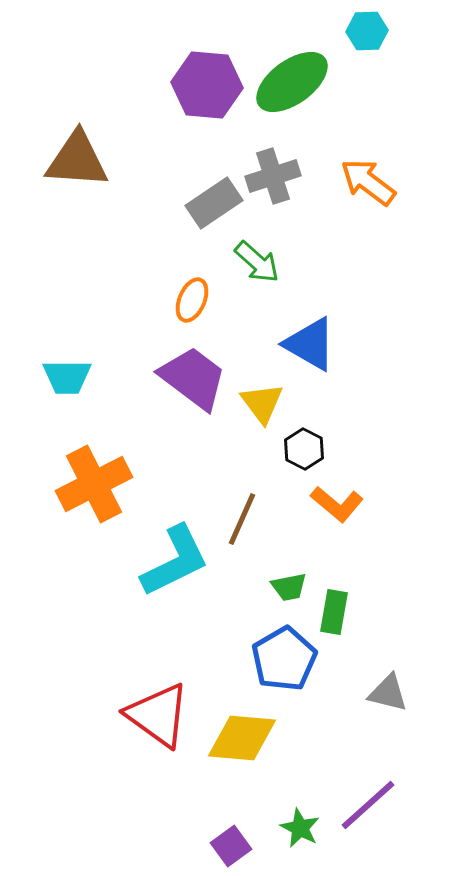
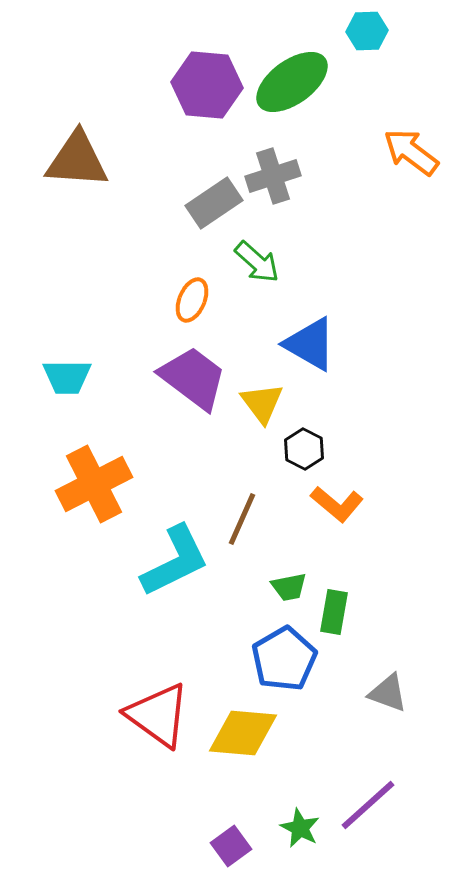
orange arrow: moved 43 px right, 30 px up
gray triangle: rotated 6 degrees clockwise
yellow diamond: moved 1 px right, 5 px up
